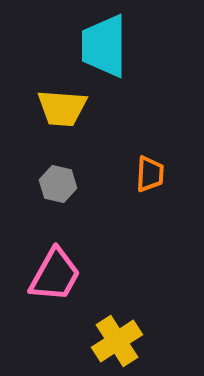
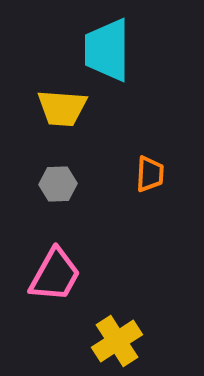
cyan trapezoid: moved 3 px right, 4 px down
gray hexagon: rotated 15 degrees counterclockwise
